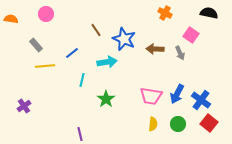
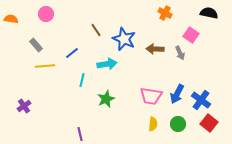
cyan arrow: moved 2 px down
green star: rotated 12 degrees clockwise
